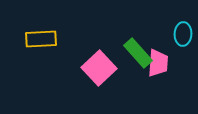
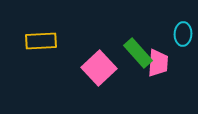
yellow rectangle: moved 2 px down
